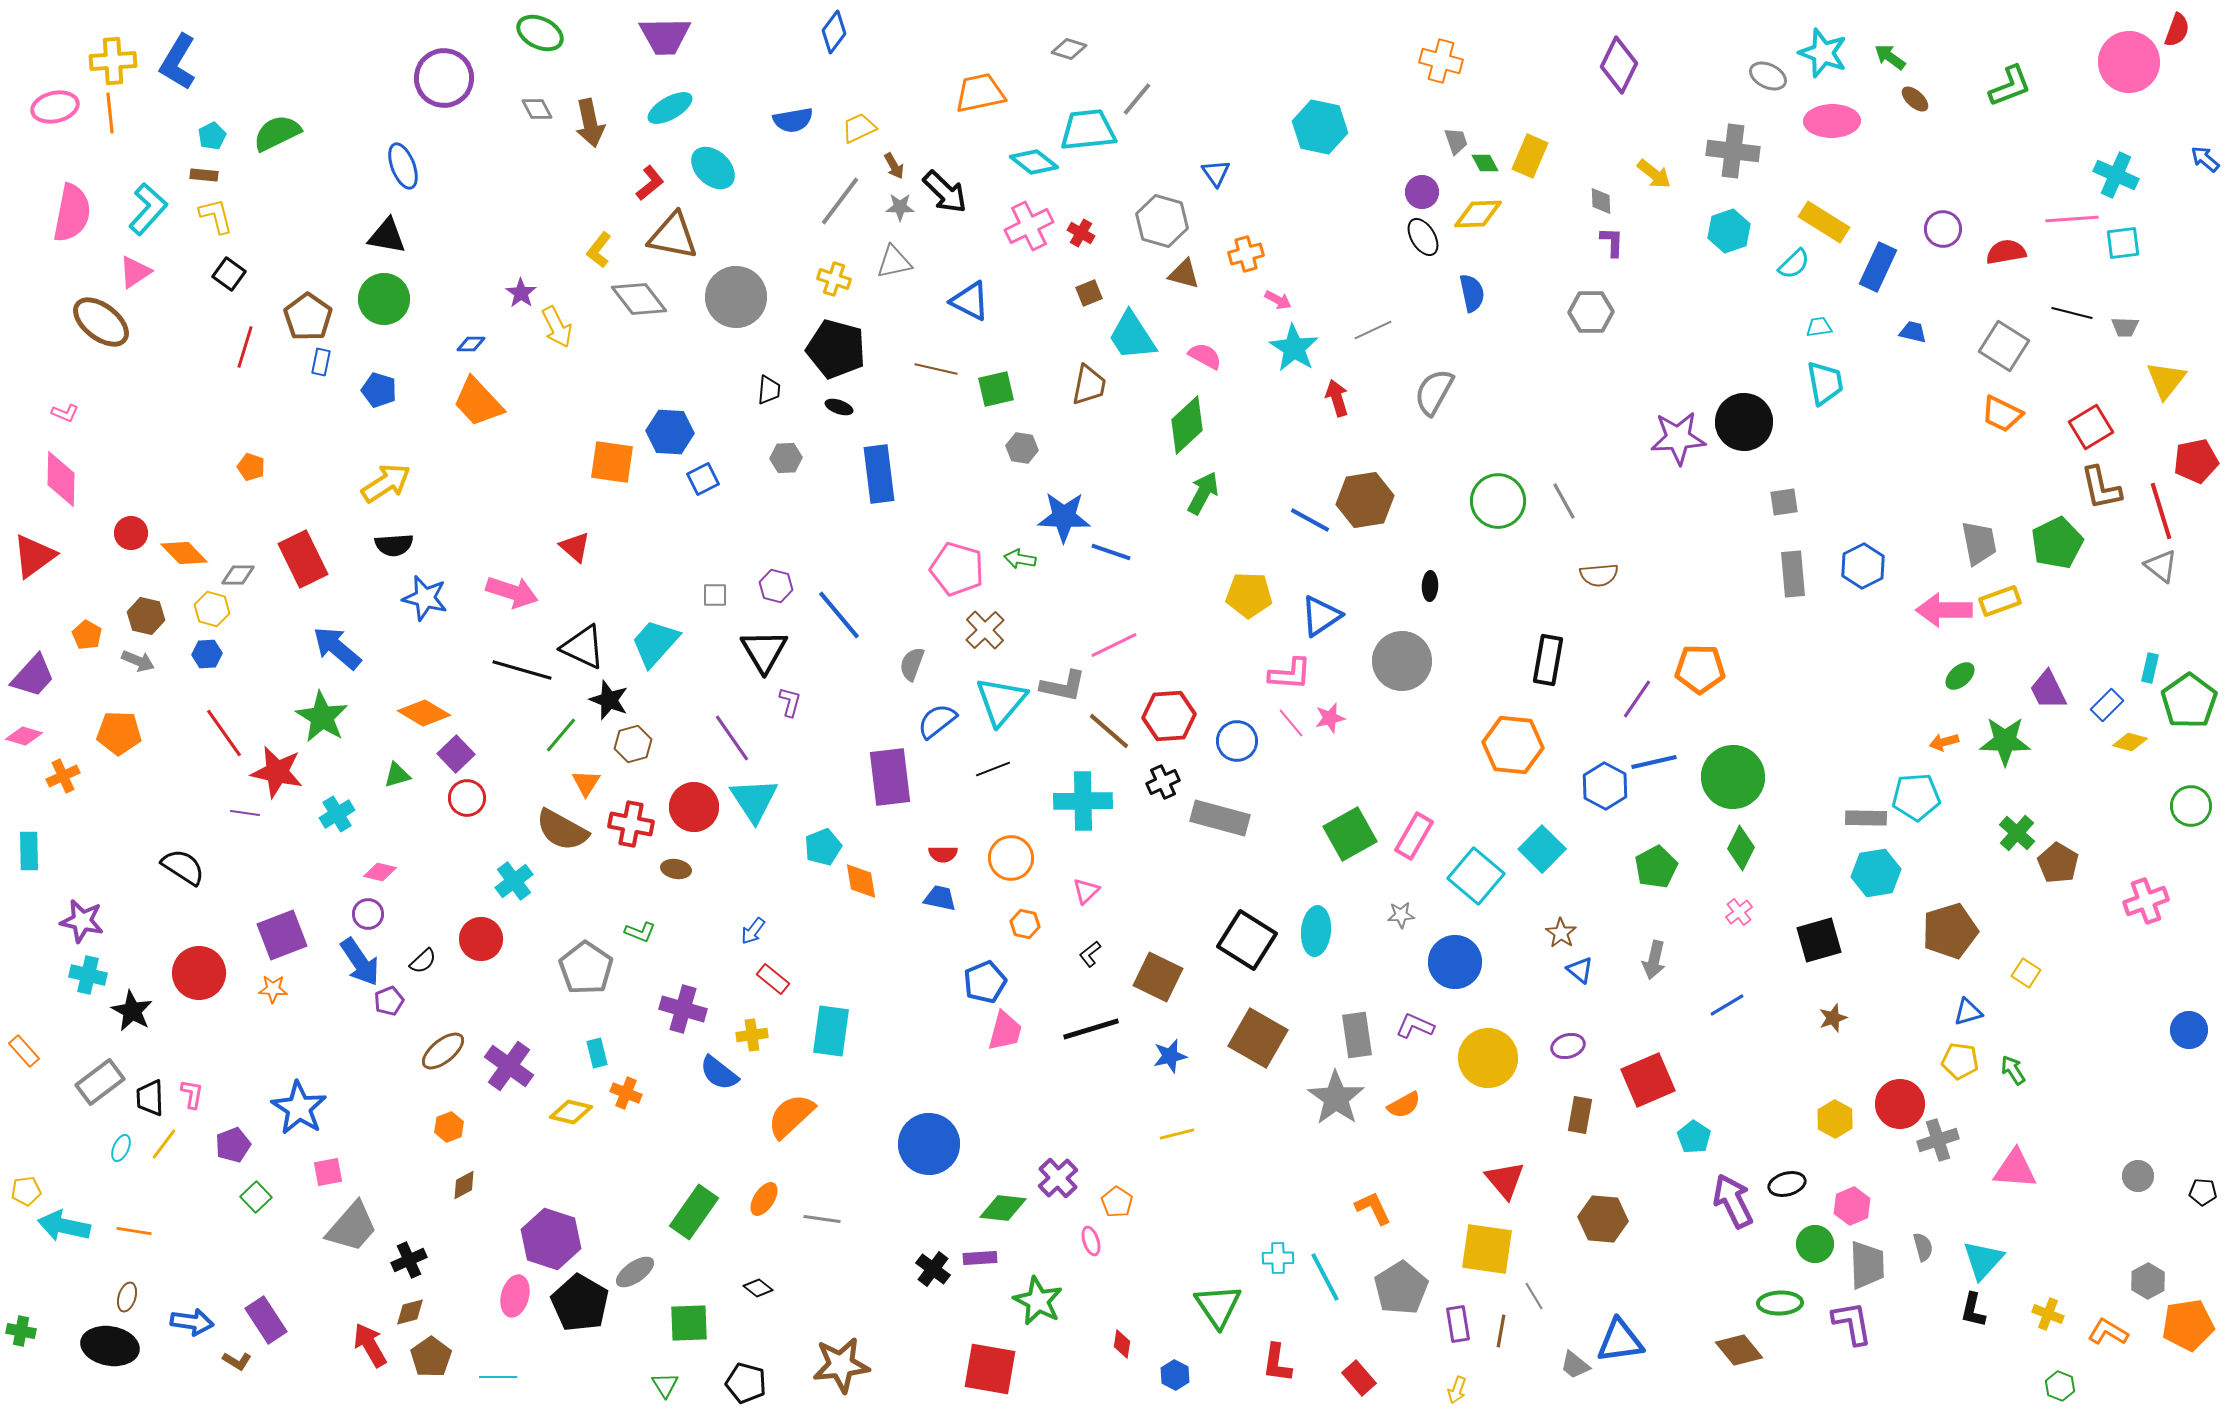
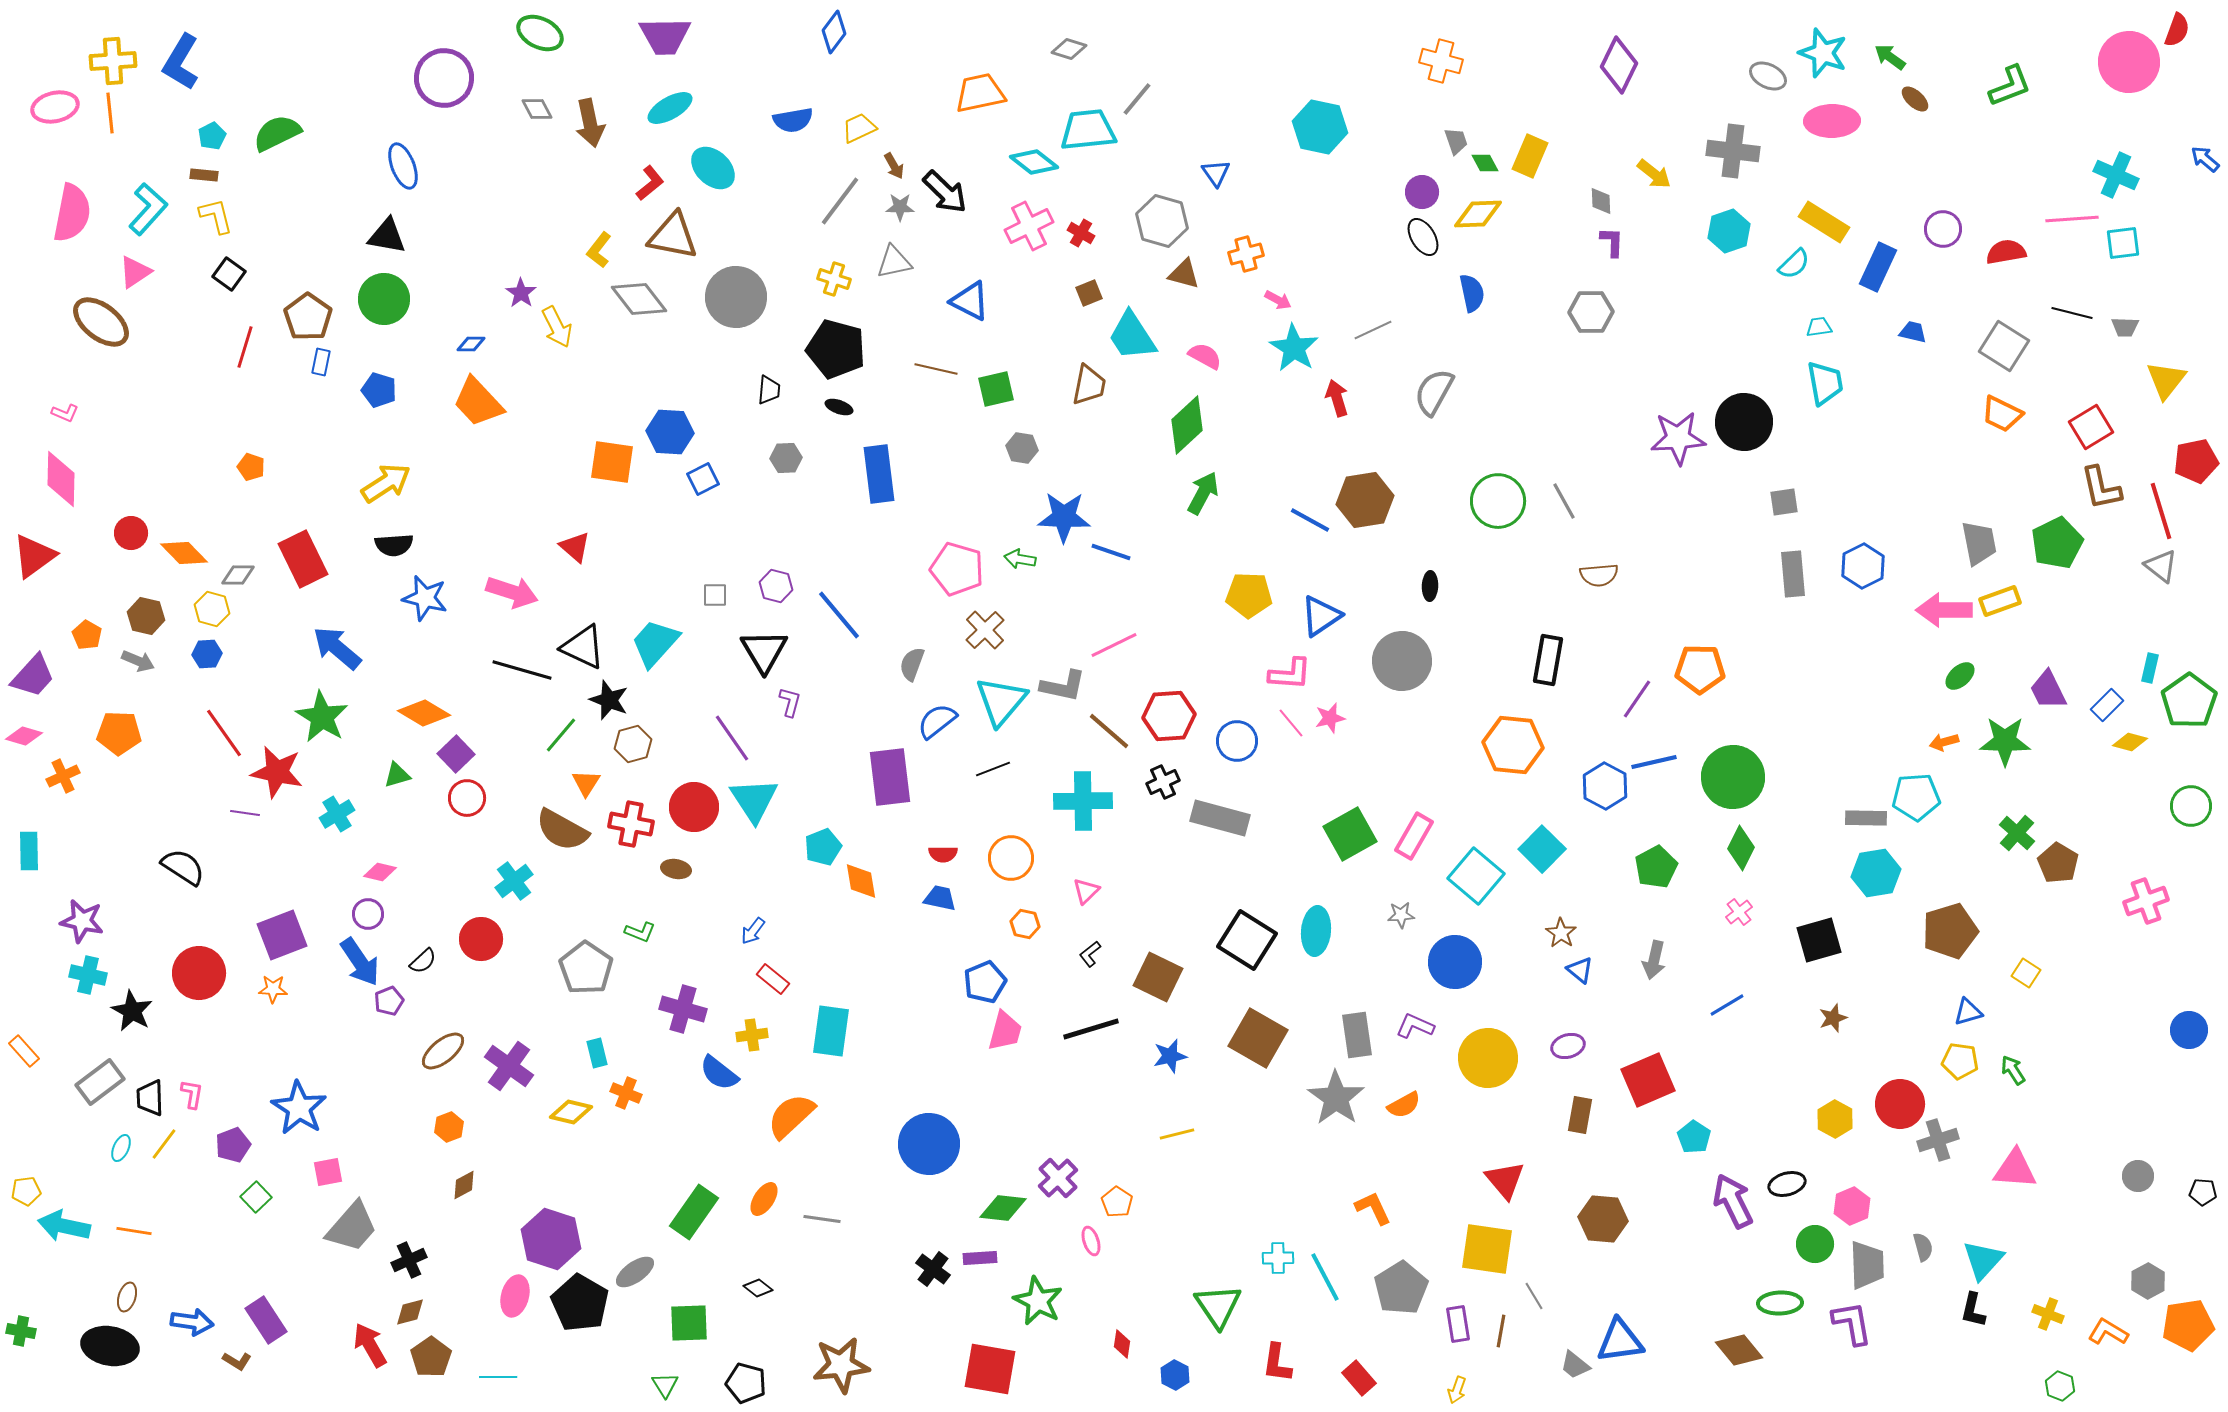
blue L-shape at (178, 62): moved 3 px right
